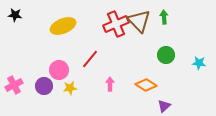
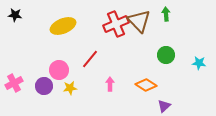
green arrow: moved 2 px right, 3 px up
pink cross: moved 2 px up
